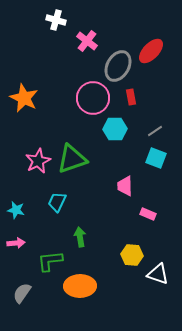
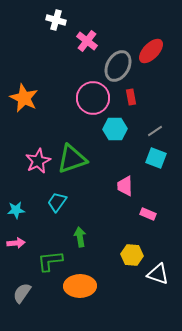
cyan trapezoid: rotated 10 degrees clockwise
cyan star: rotated 18 degrees counterclockwise
